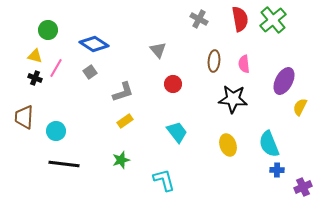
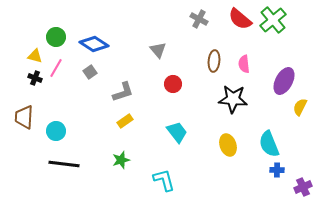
red semicircle: rotated 140 degrees clockwise
green circle: moved 8 px right, 7 px down
